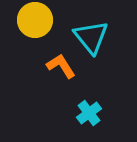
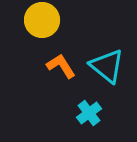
yellow circle: moved 7 px right
cyan triangle: moved 16 px right, 29 px down; rotated 12 degrees counterclockwise
